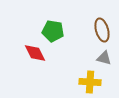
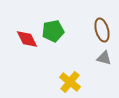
green pentagon: rotated 20 degrees counterclockwise
red diamond: moved 8 px left, 14 px up
yellow cross: moved 20 px left; rotated 35 degrees clockwise
